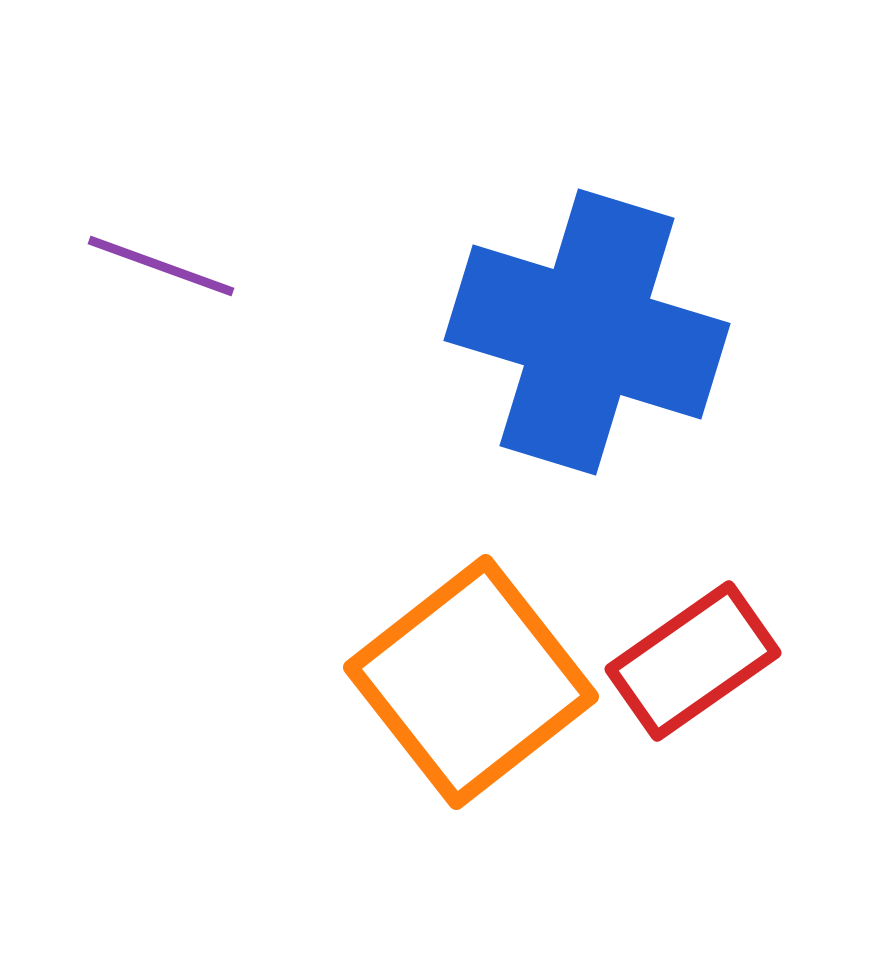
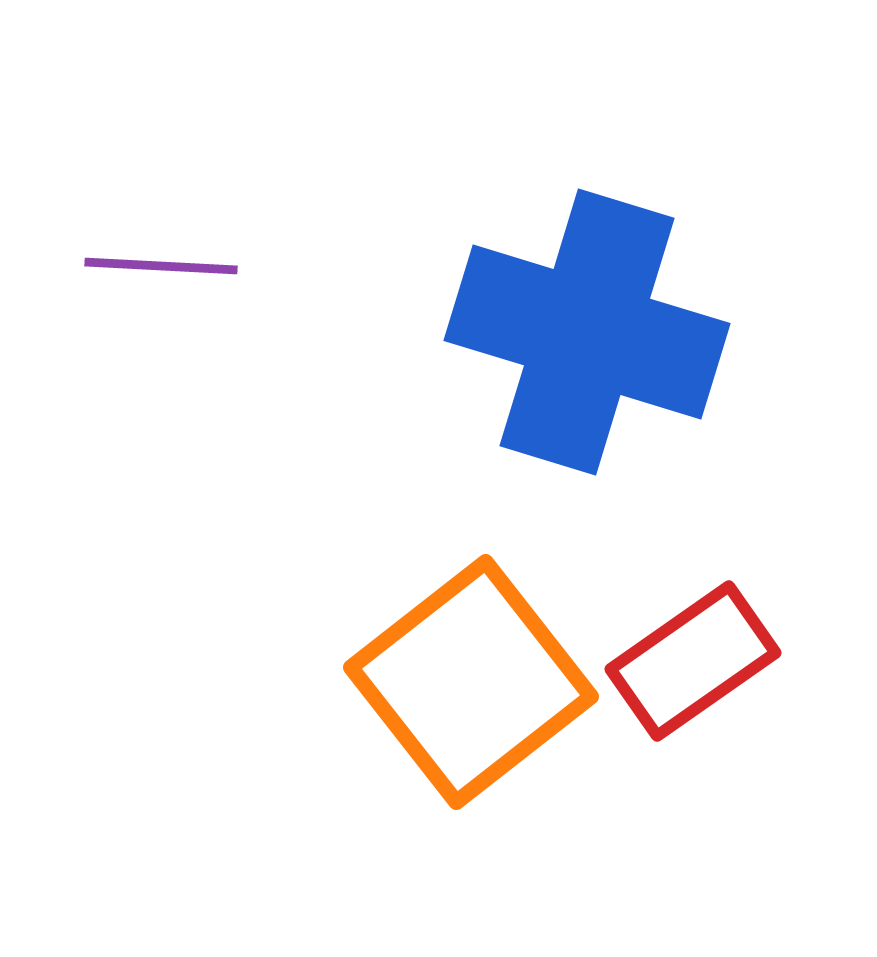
purple line: rotated 17 degrees counterclockwise
